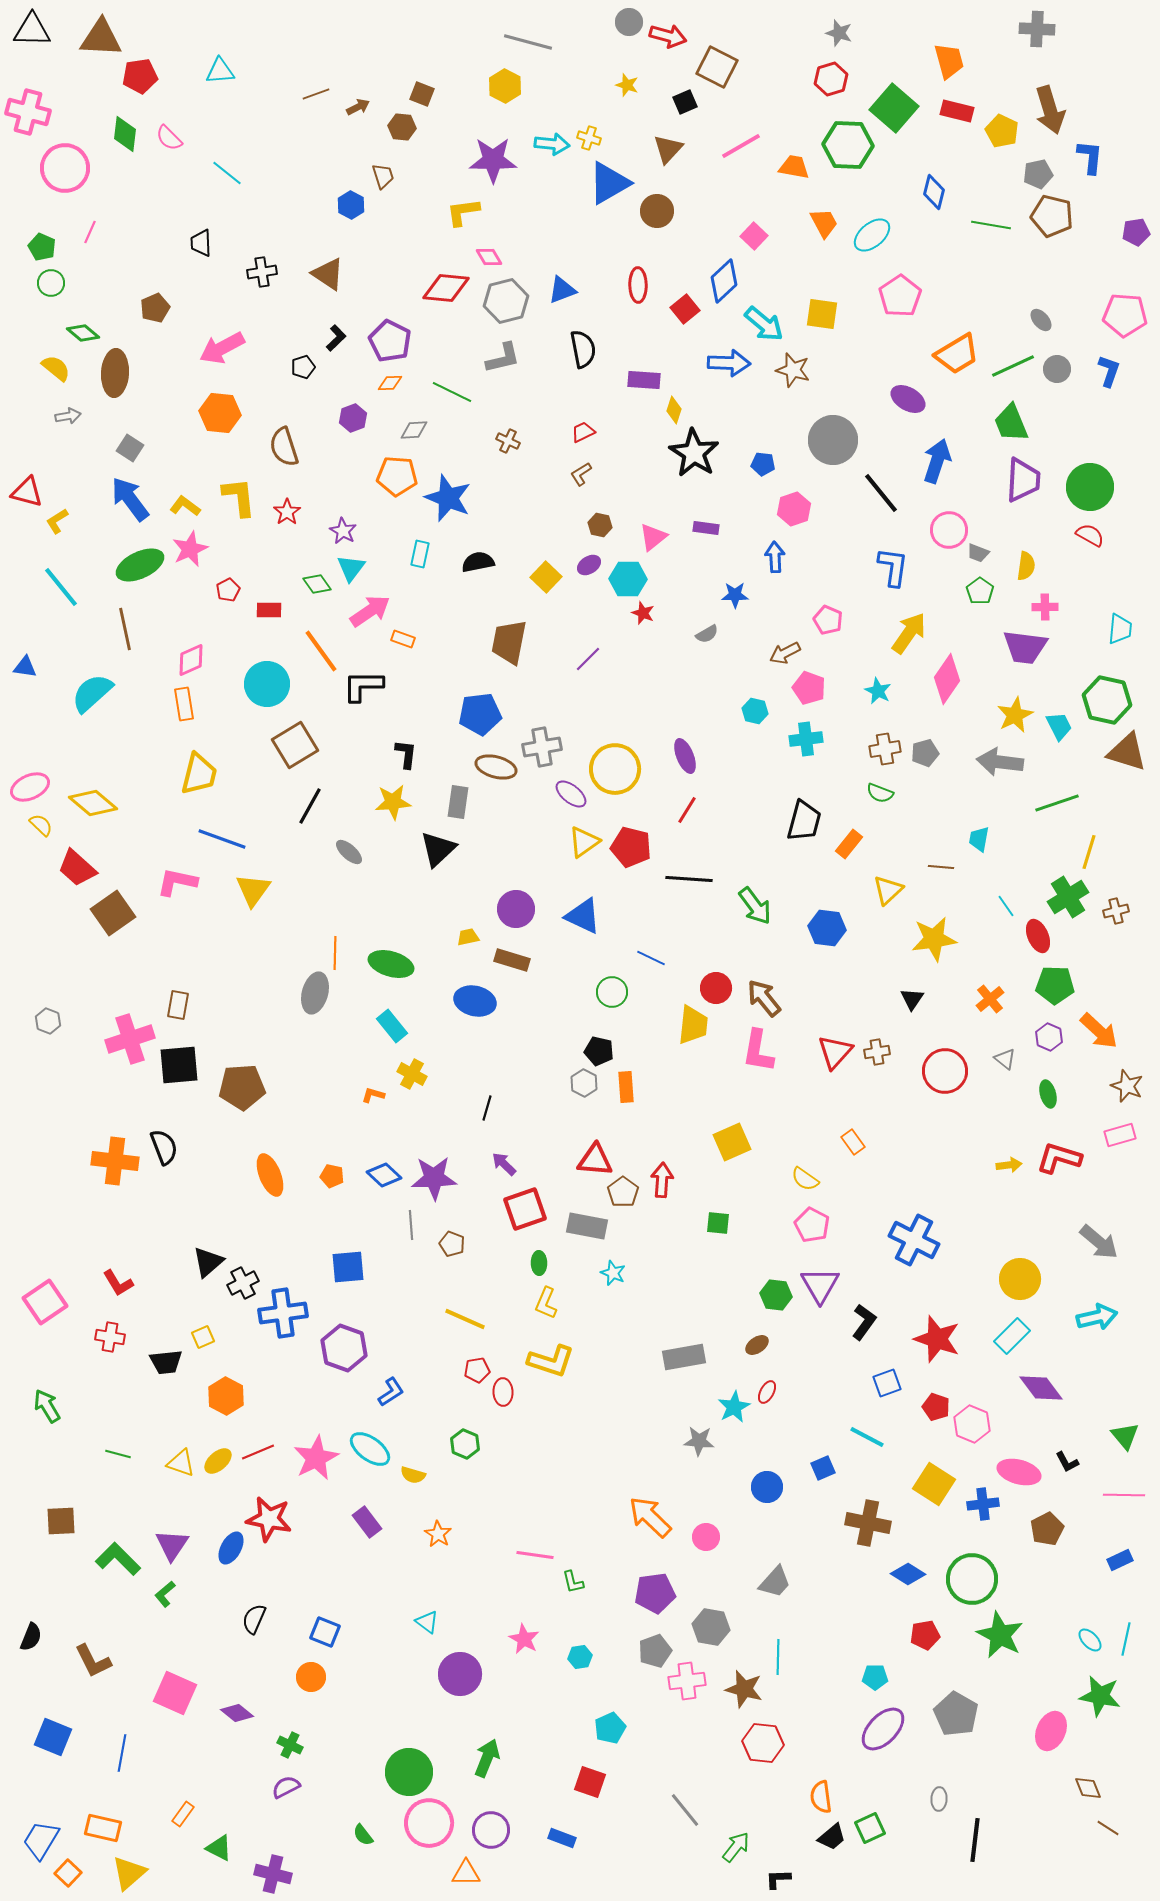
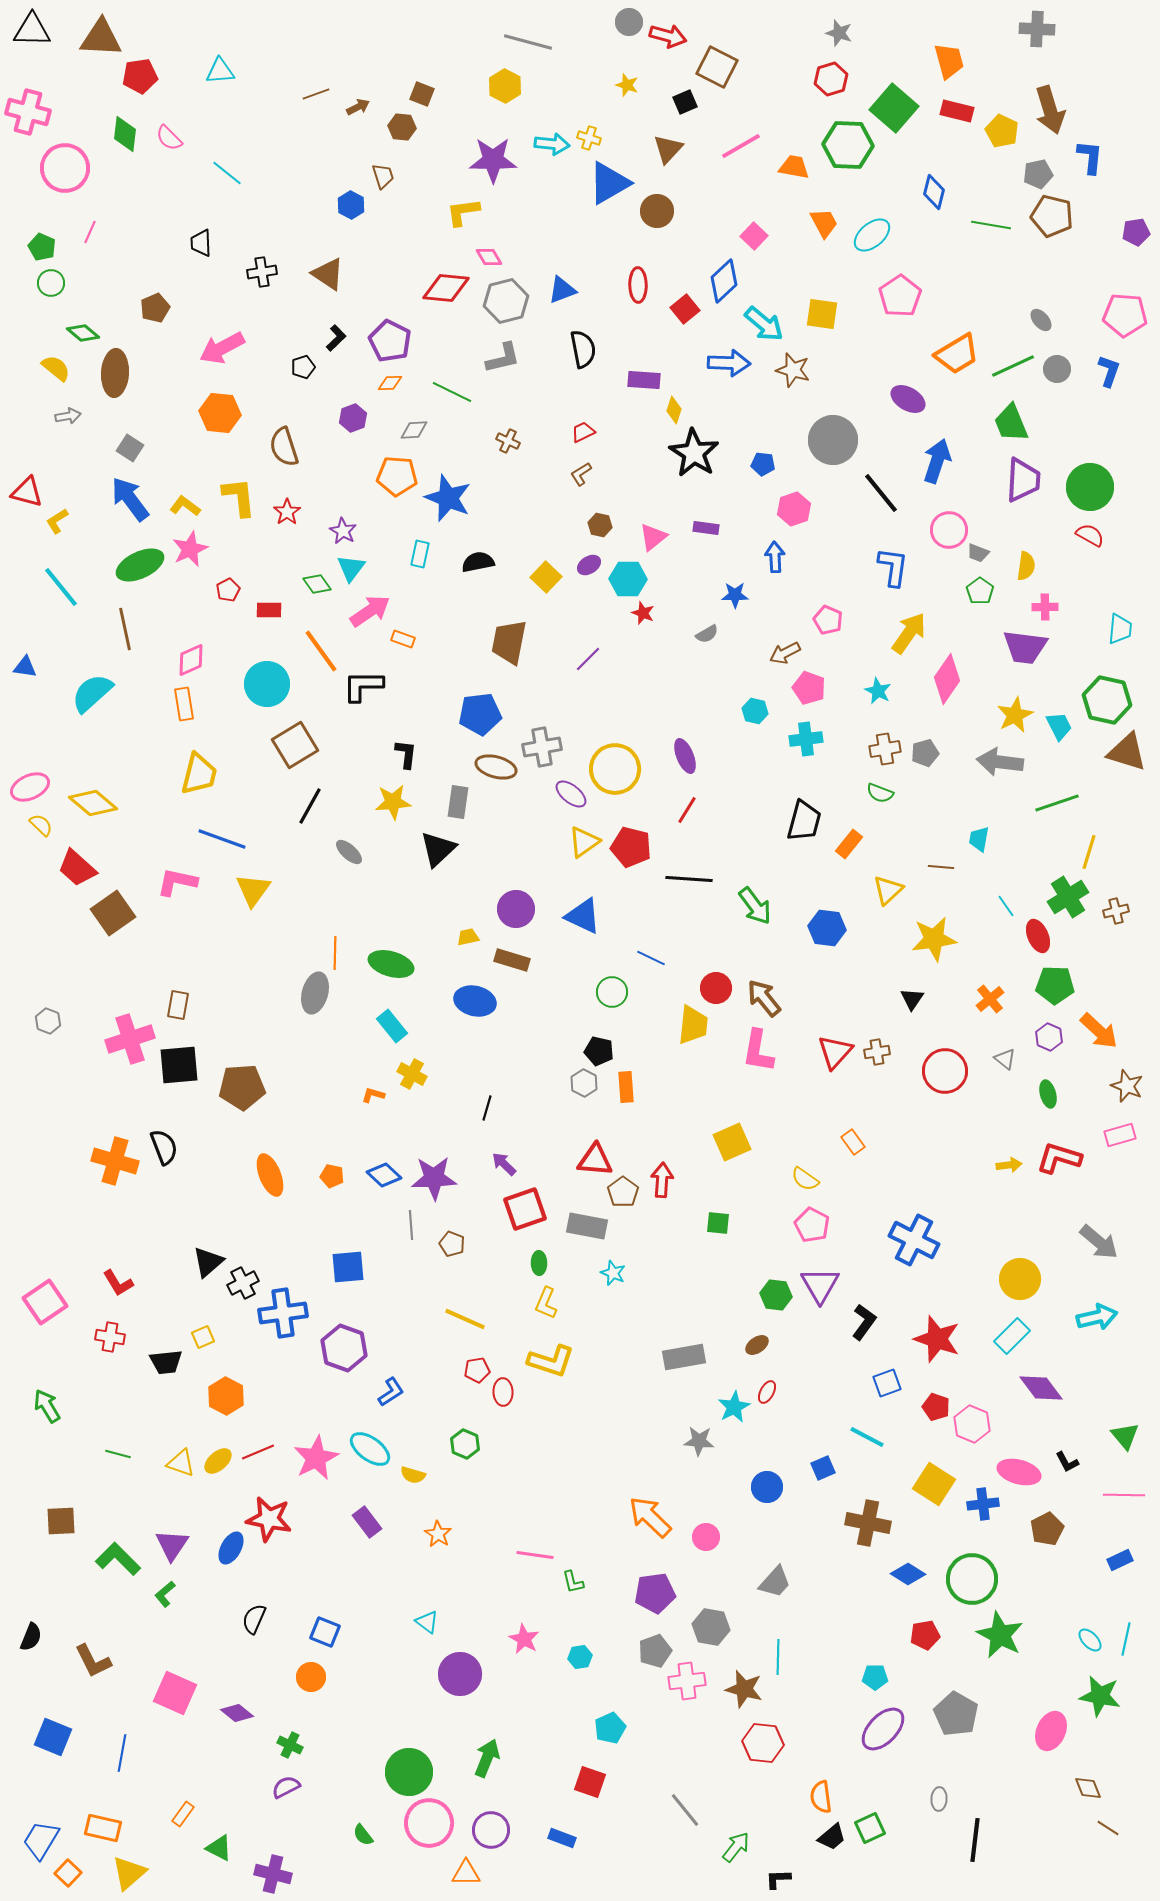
orange cross at (115, 1161): rotated 9 degrees clockwise
